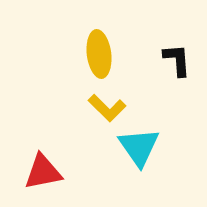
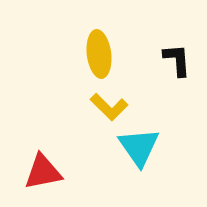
yellow L-shape: moved 2 px right, 1 px up
